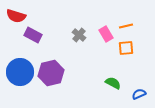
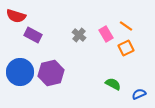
orange line: rotated 48 degrees clockwise
orange square: rotated 21 degrees counterclockwise
green semicircle: moved 1 px down
